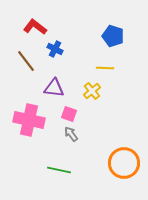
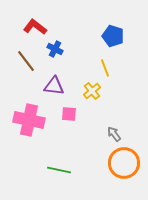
yellow line: rotated 66 degrees clockwise
purple triangle: moved 2 px up
pink square: rotated 14 degrees counterclockwise
gray arrow: moved 43 px right
